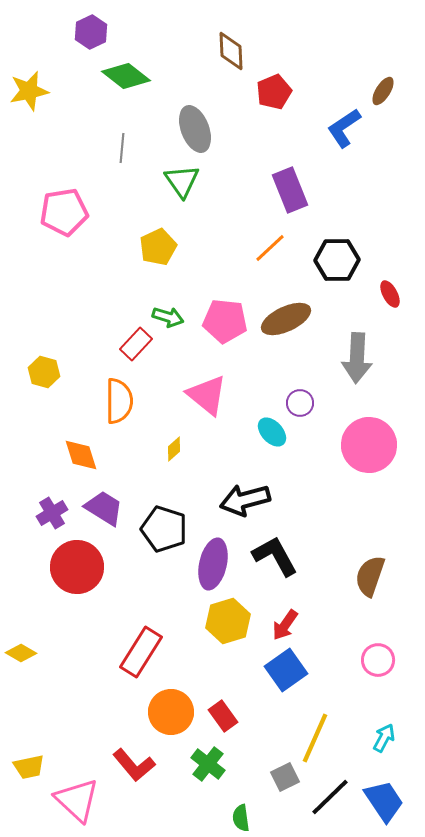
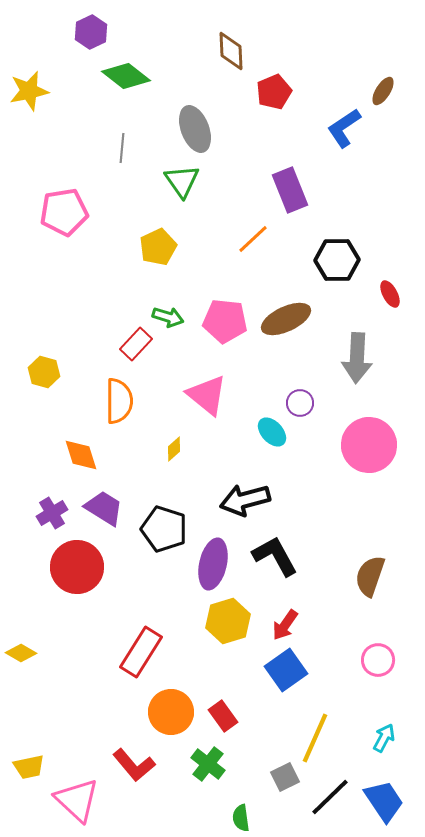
orange line at (270, 248): moved 17 px left, 9 px up
